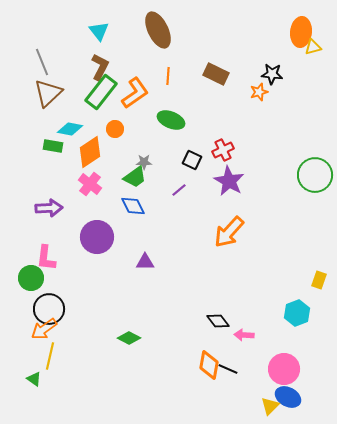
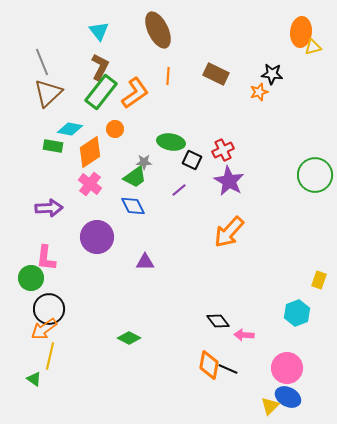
green ellipse at (171, 120): moved 22 px down; rotated 12 degrees counterclockwise
pink circle at (284, 369): moved 3 px right, 1 px up
